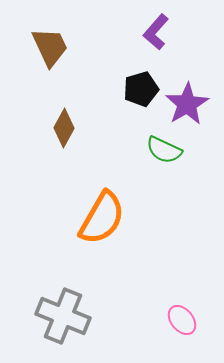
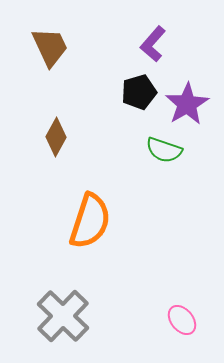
purple L-shape: moved 3 px left, 12 px down
black pentagon: moved 2 px left, 3 px down
brown diamond: moved 8 px left, 9 px down
green semicircle: rotated 6 degrees counterclockwise
orange semicircle: moved 12 px left, 3 px down; rotated 12 degrees counterclockwise
gray cross: rotated 22 degrees clockwise
